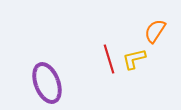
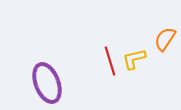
orange semicircle: moved 10 px right, 8 px down
red line: moved 1 px right, 2 px down
